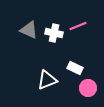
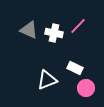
pink line: rotated 24 degrees counterclockwise
pink circle: moved 2 px left
